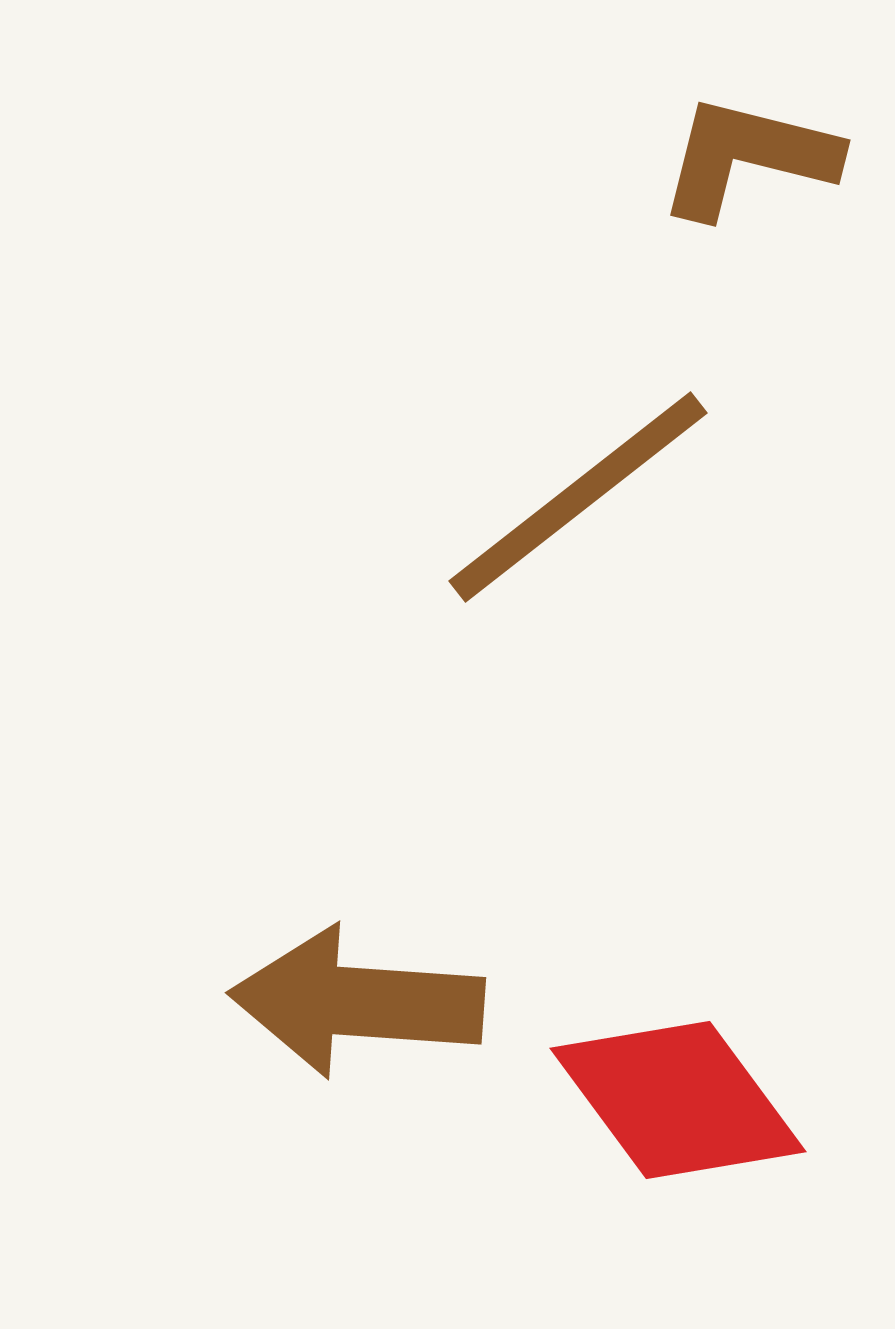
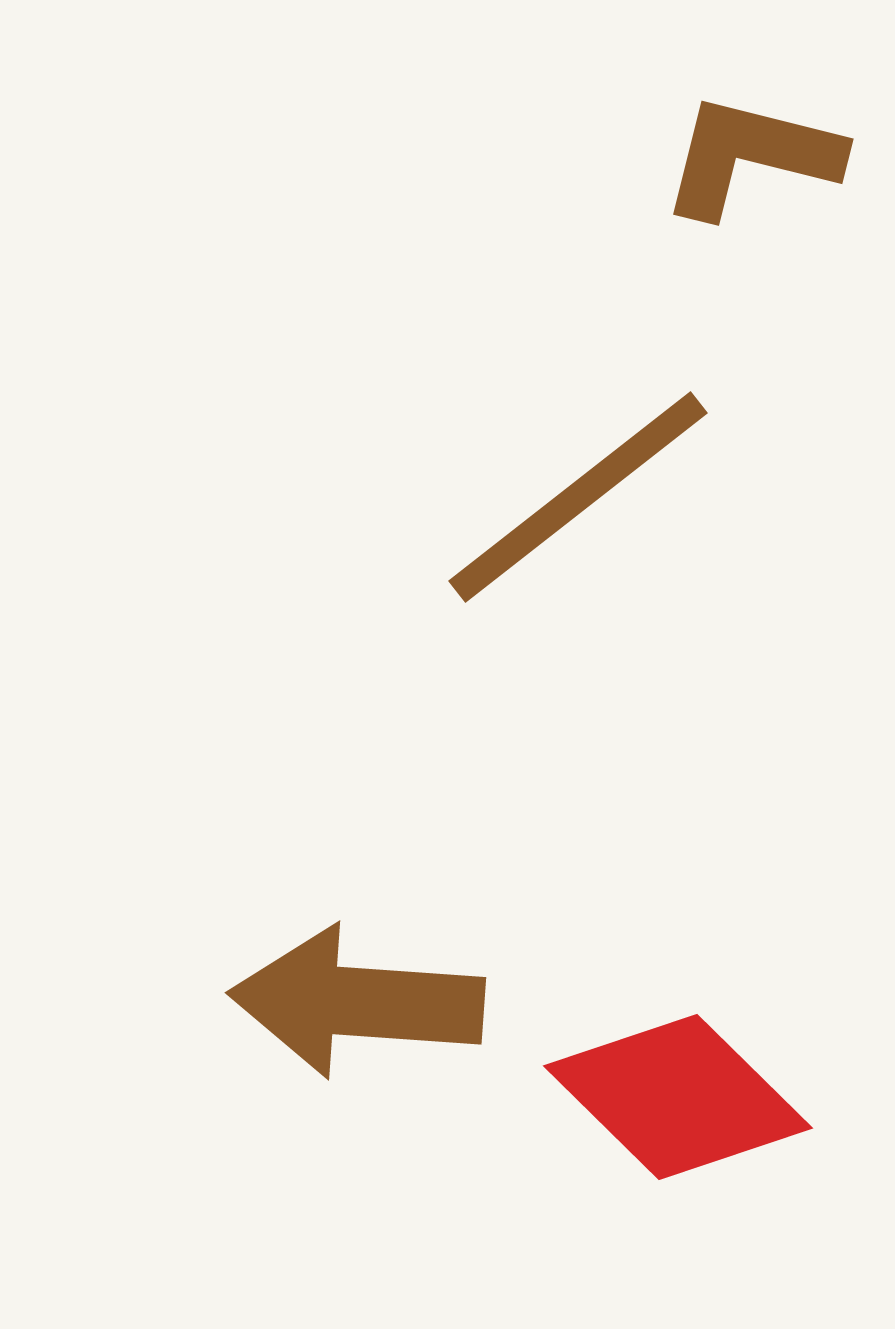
brown L-shape: moved 3 px right, 1 px up
red diamond: moved 3 px up; rotated 9 degrees counterclockwise
